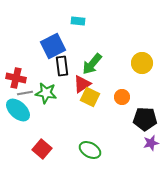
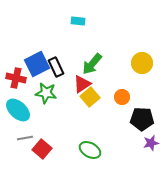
blue square: moved 16 px left, 18 px down
black rectangle: moved 6 px left, 1 px down; rotated 18 degrees counterclockwise
gray line: moved 45 px down
yellow square: rotated 24 degrees clockwise
black pentagon: moved 3 px left
